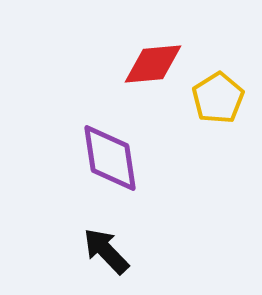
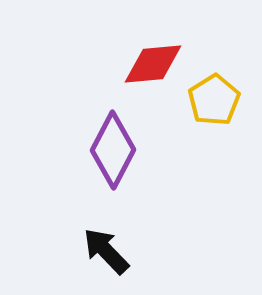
yellow pentagon: moved 4 px left, 2 px down
purple diamond: moved 3 px right, 8 px up; rotated 36 degrees clockwise
